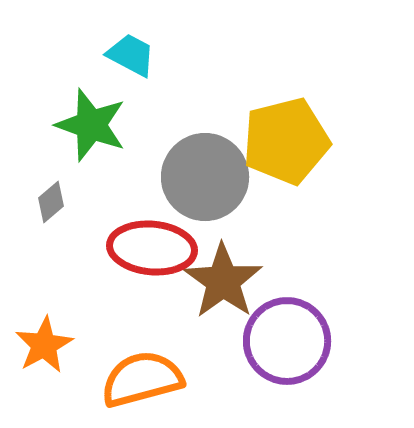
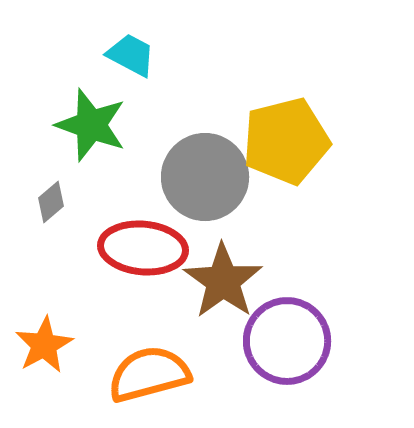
red ellipse: moved 9 px left
orange semicircle: moved 7 px right, 5 px up
